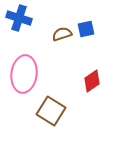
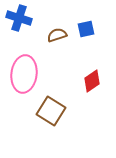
brown semicircle: moved 5 px left, 1 px down
